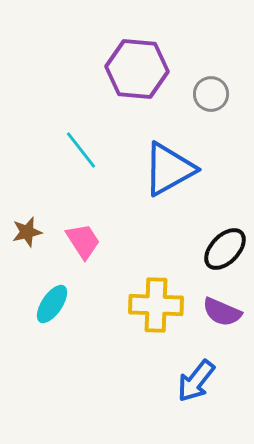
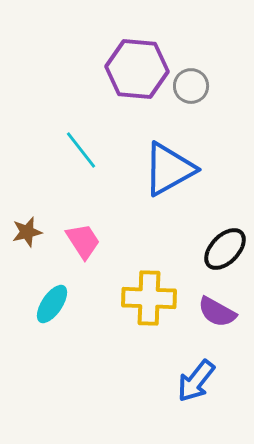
gray circle: moved 20 px left, 8 px up
yellow cross: moved 7 px left, 7 px up
purple semicircle: moved 5 px left; rotated 6 degrees clockwise
